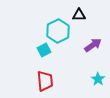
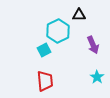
purple arrow: rotated 102 degrees clockwise
cyan star: moved 1 px left, 2 px up
